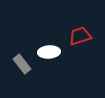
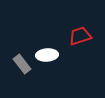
white ellipse: moved 2 px left, 3 px down
